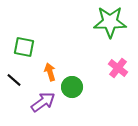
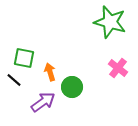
green star: rotated 16 degrees clockwise
green square: moved 11 px down
